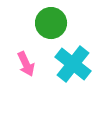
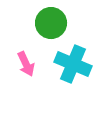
cyan cross: rotated 15 degrees counterclockwise
